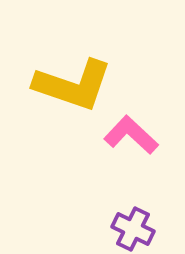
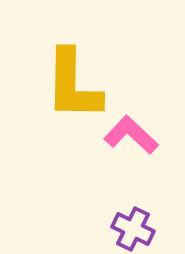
yellow L-shape: rotated 72 degrees clockwise
